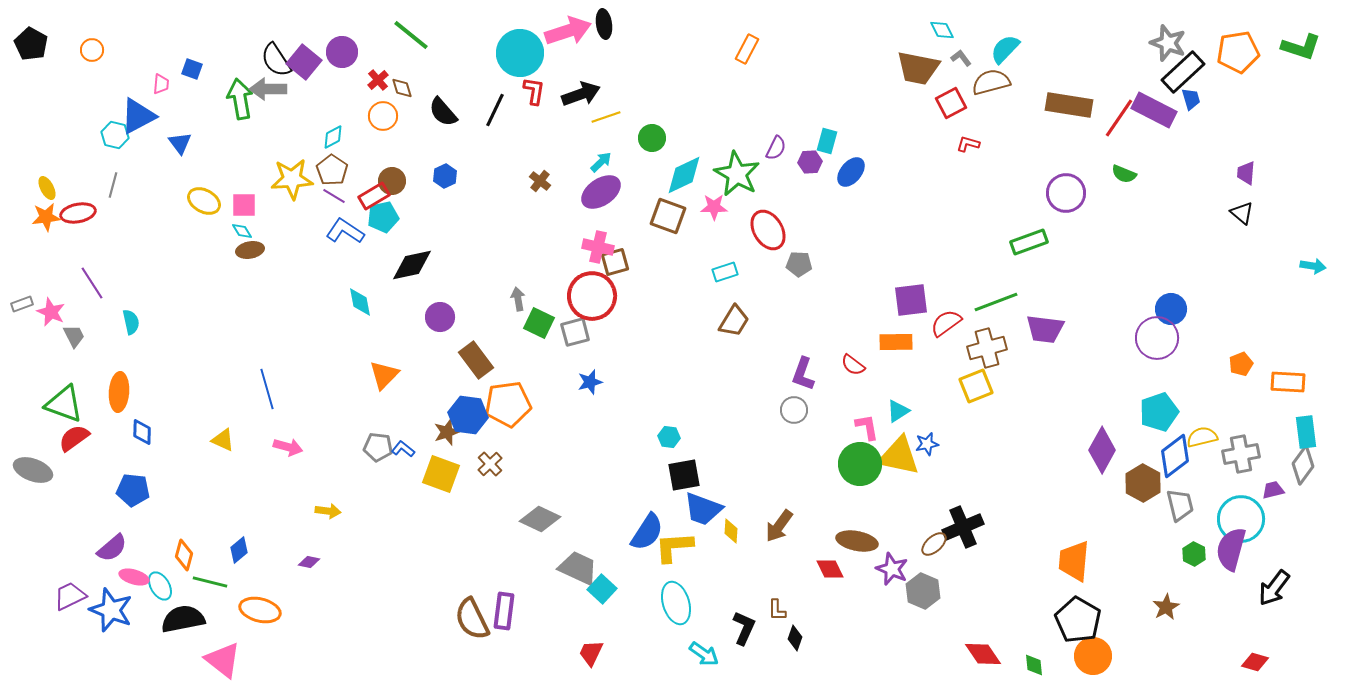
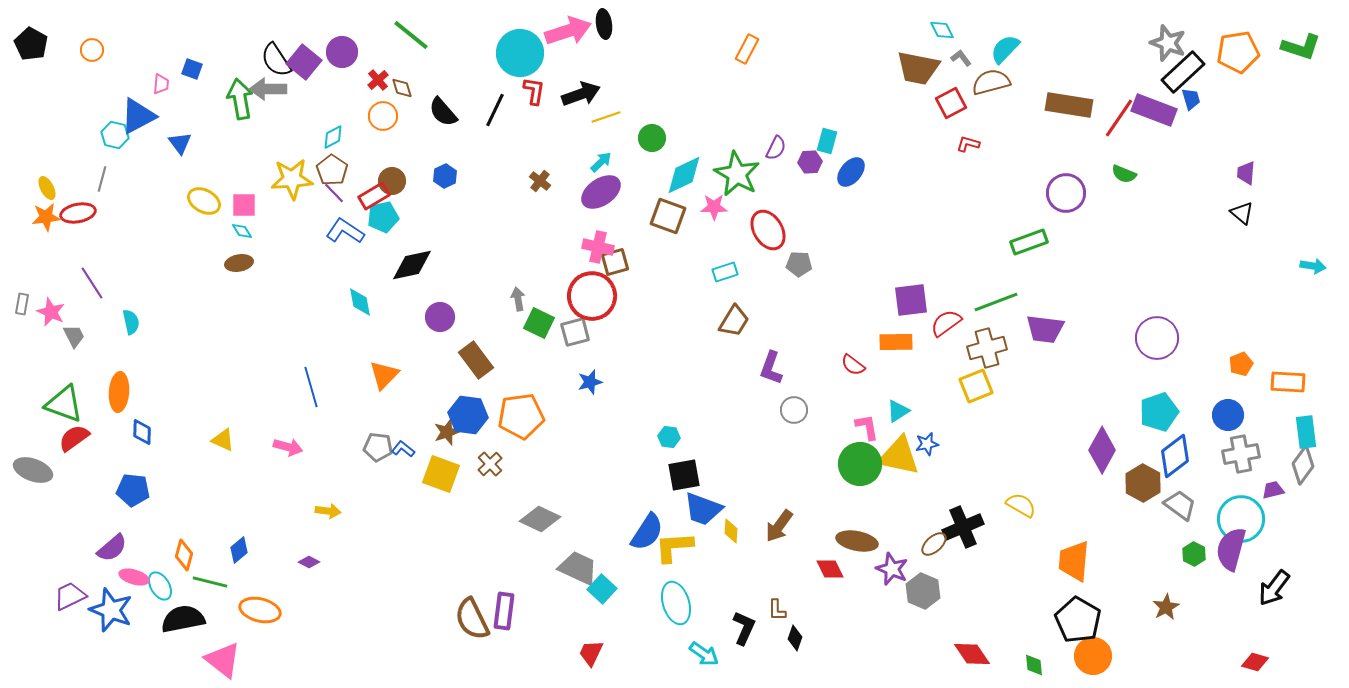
purple rectangle at (1154, 110): rotated 6 degrees counterclockwise
gray line at (113, 185): moved 11 px left, 6 px up
purple line at (334, 196): moved 3 px up; rotated 15 degrees clockwise
brown ellipse at (250, 250): moved 11 px left, 13 px down
gray rectangle at (22, 304): rotated 60 degrees counterclockwise
blue circle at (1171, 309): moved 57 px right, 106 px down
purple L-shape at (803, 374): moved 32 px left, 6 px up
blue line at (267, 389): moved 44 px right, 2 px up
orange pentagon at (508, 404): moved 13 px right, 12 px down
yellow semicircle at (1202, 437): moved 181 px left, 68 px down; rotated 44 degrees clockwise
gray trapezoid at (1180, 505): rotated 40 degrees counterclockwise
purple diamond at (309, 562): rotated 15 degrees clockwise
red diamond at (983, 654): moved 11 px left
